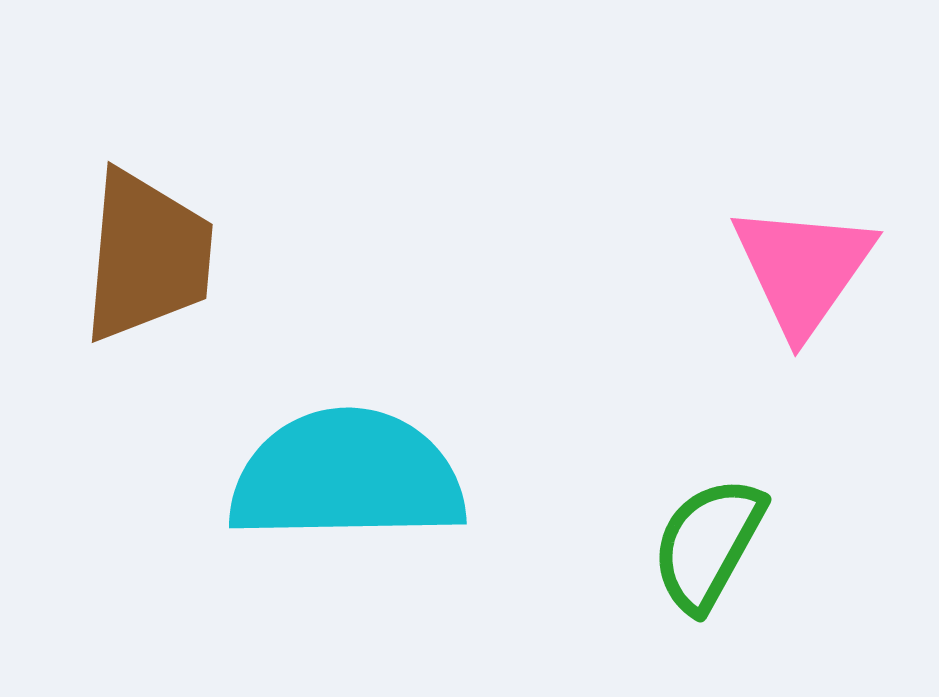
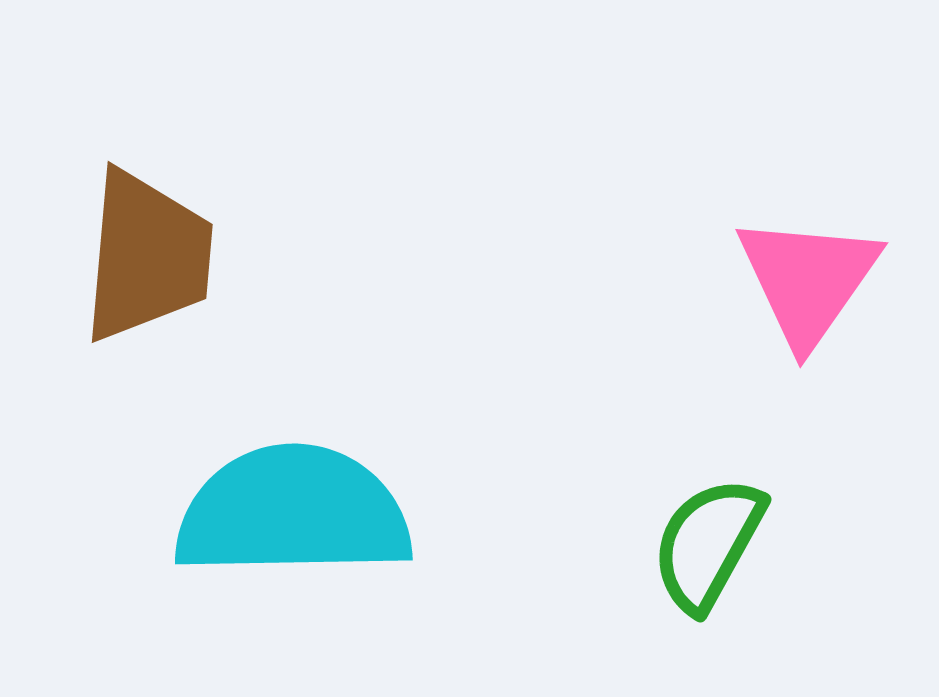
pink triangle: moved 5 px right, 11 px down
cyan semicircle: moved 54 px left, 36 px down
